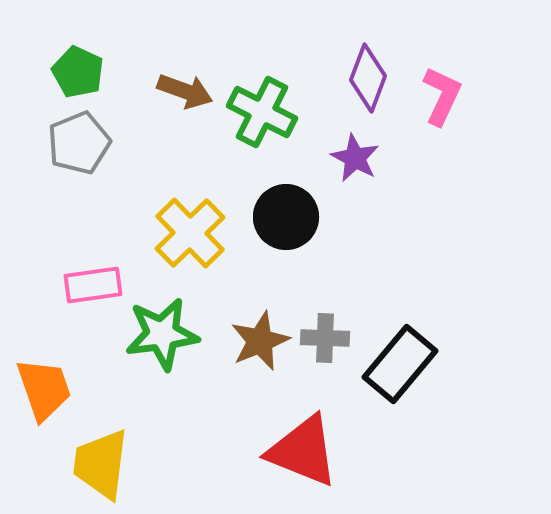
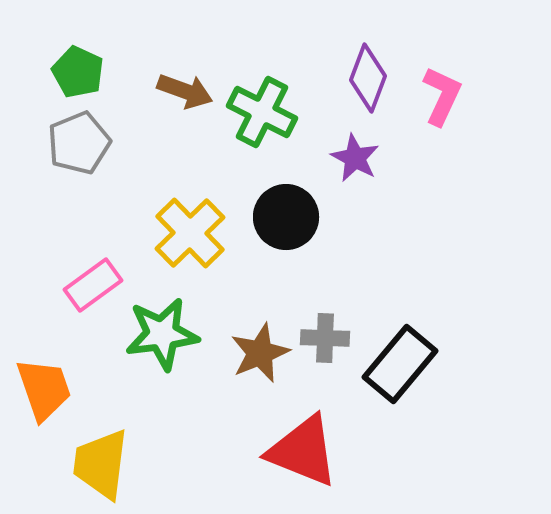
pink rectangle: rotated 28 degrees counterclockwise
brown star: moved 12 px down
